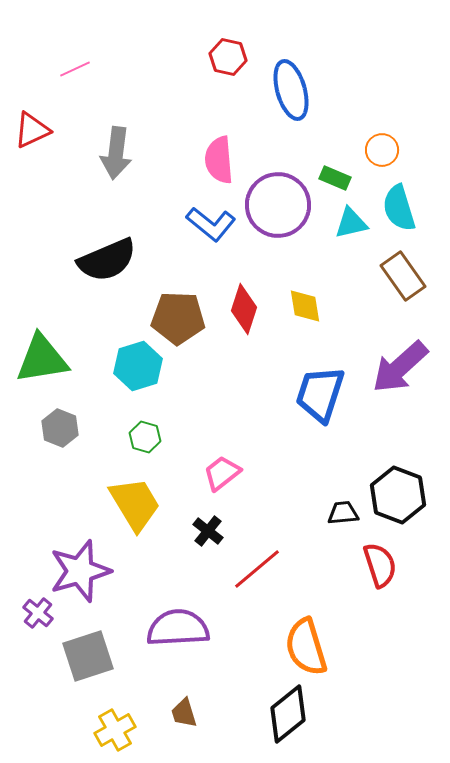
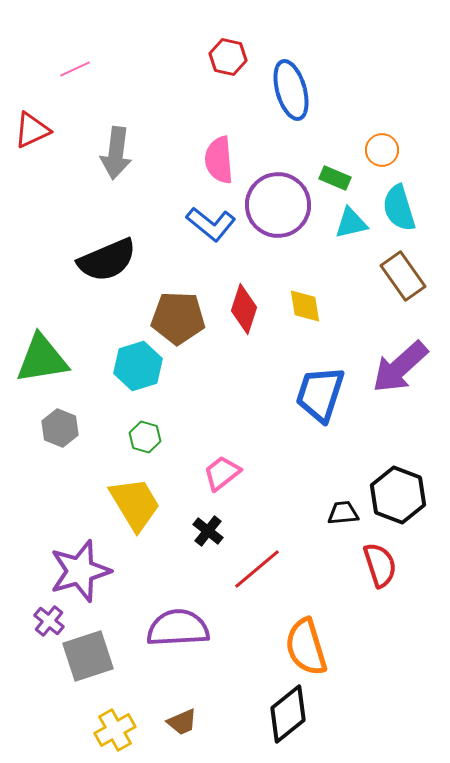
purple cross: moved 11 px right, 8 px down
brown trapezoid: moved 2 px left, 9 px down; rotated 96 degrees counterclockwise
